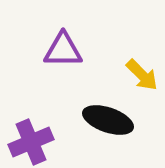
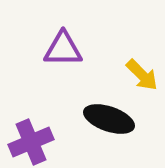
purple triangle: moved 1 px up
black ellipse: moved 1 px right, 1 px up
